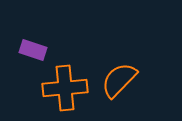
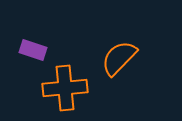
orange semicircle: moved 22 px up
